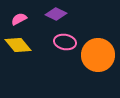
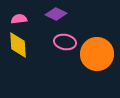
pink semicircle: rotated 21 degrees clockwise
yellow diamond: rotated 36 degrees clockwise
orange circle: moved 1 px left, 1 px up
